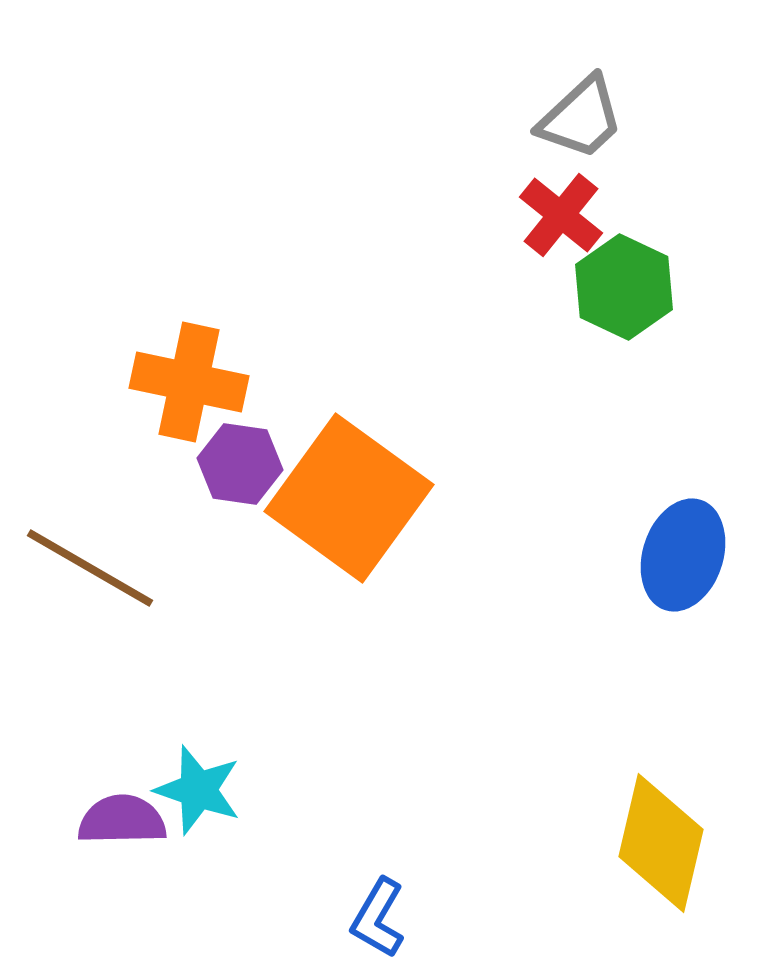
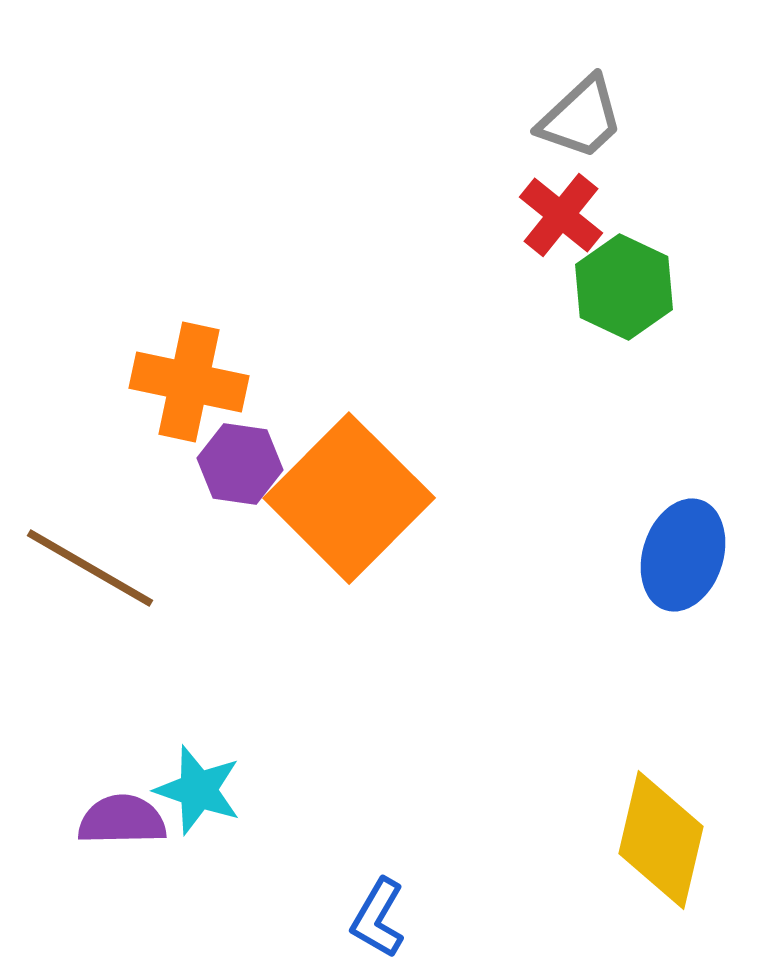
orange square: rotated 9 degrees clockwise
yellow diamond: moved 3 px up
